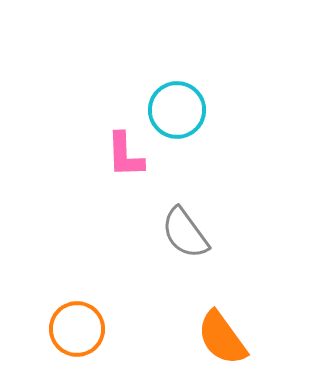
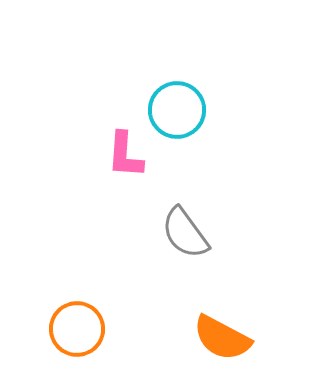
pink L-shape: rotated 6 degrees clockwise
orange semicircle: rotated 26 degrees counterclockwise
